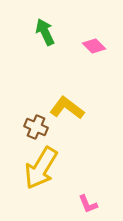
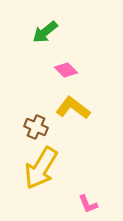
green arrow: rotated 104 degrees counterclockwise
pink diamond: moved 28 px left, 24 px down
yellow L-shape: moved 6 px right
